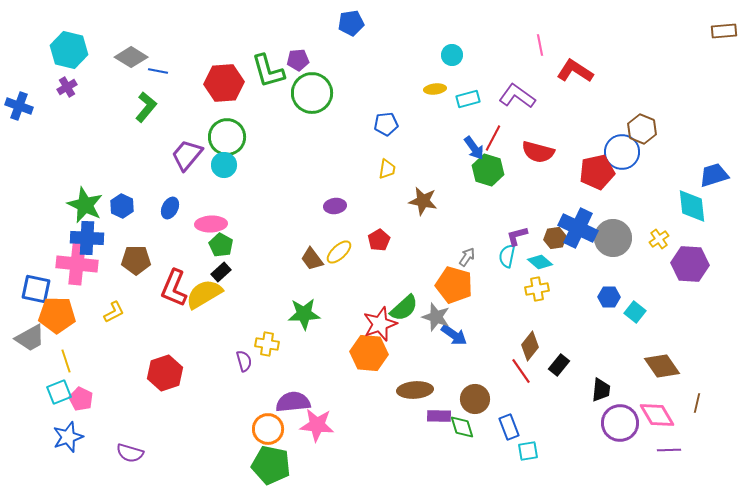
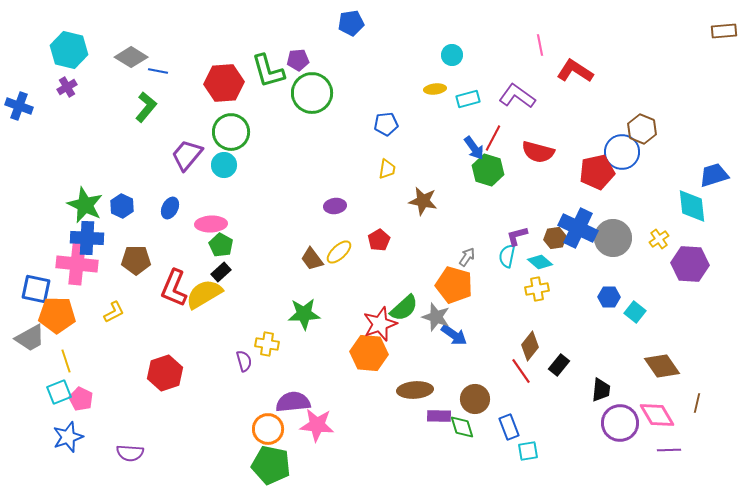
green circle at (227, 137): moved 4 px right, 5 px up
purple semicircle at (130, 453): rotated 12 degrees counterclockwise
